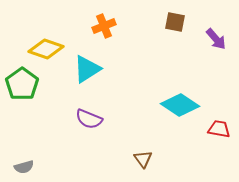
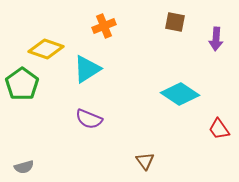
purple arrow: rotated 45 degrees clockwise
cyan diamond: moved 11 px up
red trapezoid: rotated 135 degrees counterclockwise
brown triangle: moved 2 px right, 2 px down
